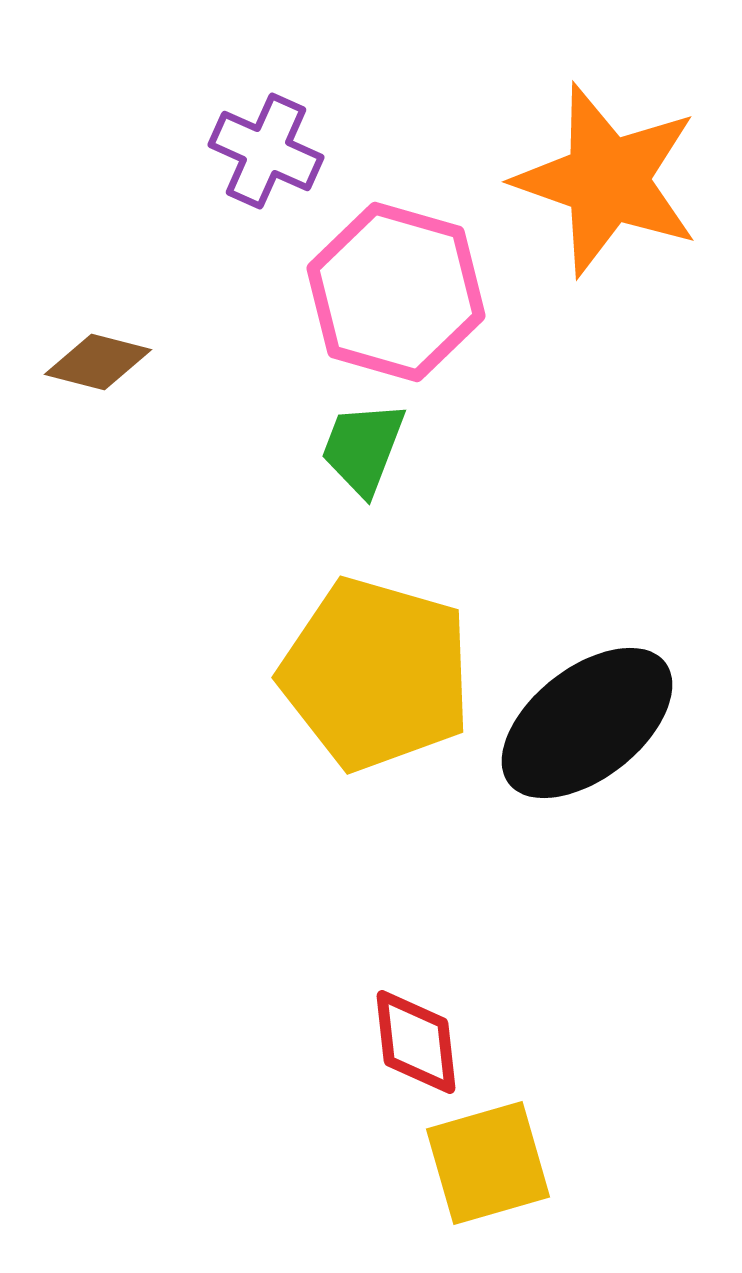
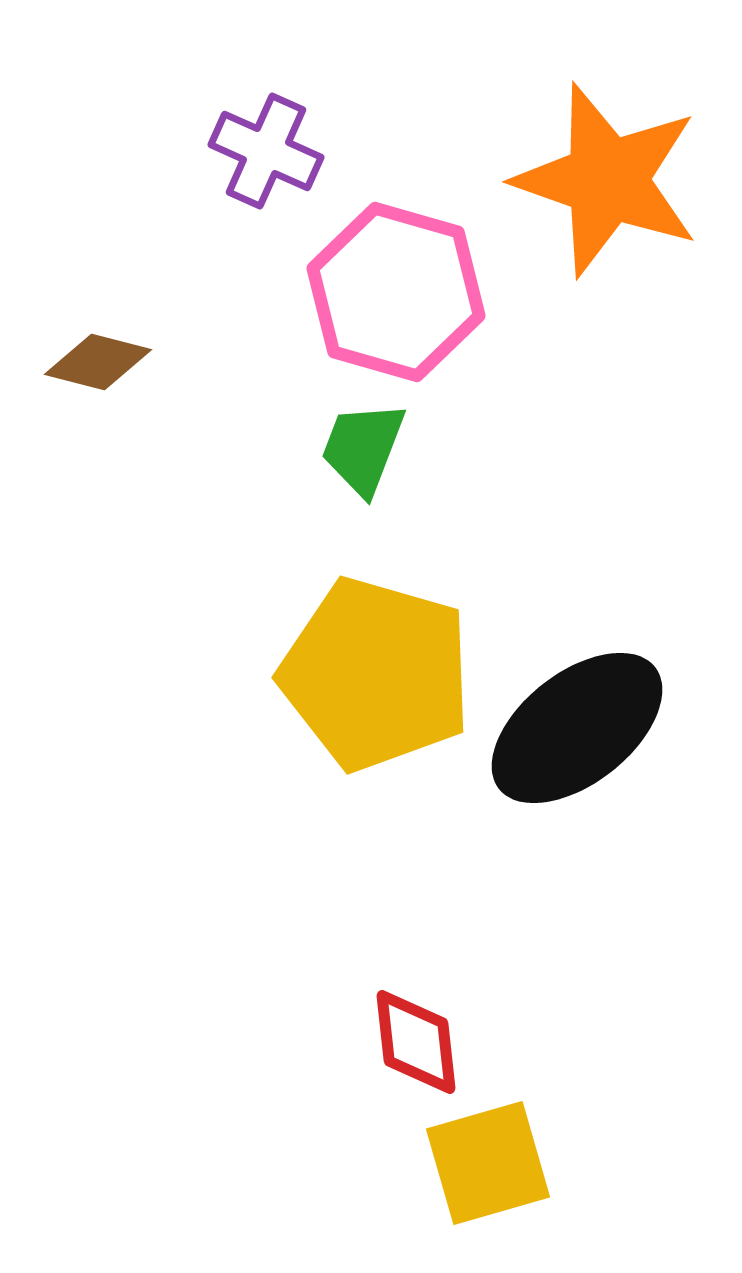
black ellipse: moved 10 px left, 5 px down
